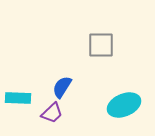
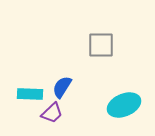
cyan rectangle: moved 12 px right, 4 px up
